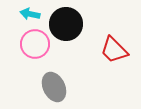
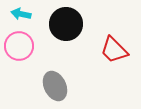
cyan arrow: moved 9 px left
pink circle: moved 16 px left, 2 px down
gray ellipse: moved 1 px right, 1 px up
